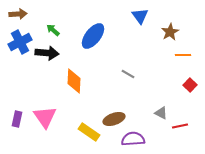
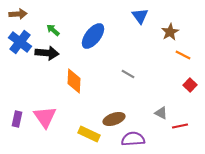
blue cross: rotated 25 degrees counterclockwise
orange line: rotated 28 degrees clockwise
yellow rectangle: moved 2 px down; rotated 10 degrees counterclockwise
